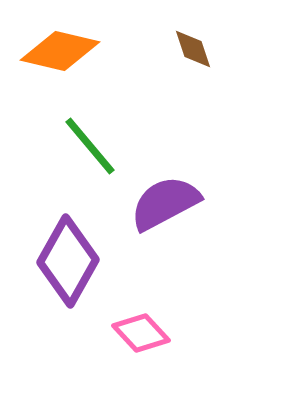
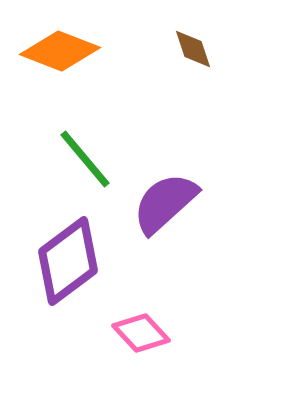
orange diamond: rotated 8 degrees clockwise
green line: moved 5 px left, 13 px down
purple semicircle: rotated 14 degrees counterclockwise
purple diamond: rotated 24 degrees clockwise
